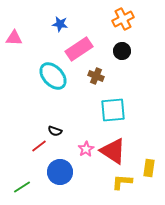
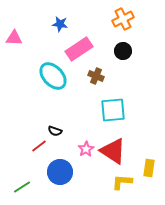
black circle: moved 1 px right
